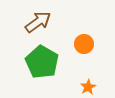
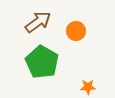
orange circle: moved 8 px left, 13 px up
orange star: rotated 28 degrees clockwise
